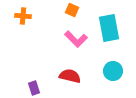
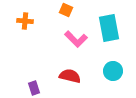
orange square: moved 6 px left
orange cross: moved 2 px right, 5 px down
